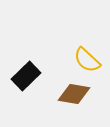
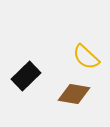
yellow semicircle: moved 1 px left, 3 px up
